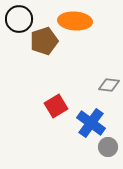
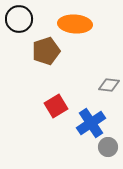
orange ellipse: moved 3 px down
brown pentagon: moved 2 px right, 10 px down
blue cross: rotated 20 degrees clockwise
